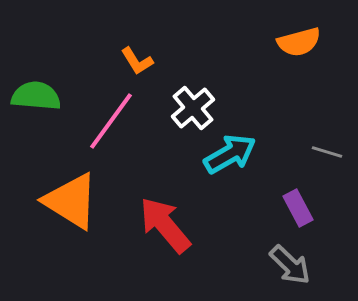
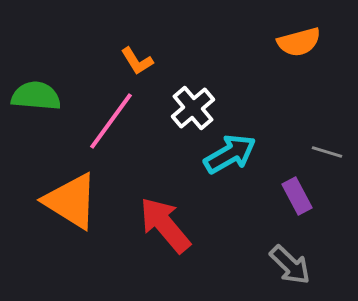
purple rectangle: moved 1 px left, 12 px up
